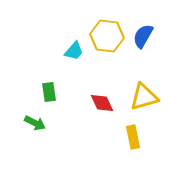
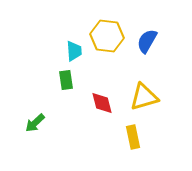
blue semicircle: moved 4 px right, 5 px down
cyan trapezoid: rotated 45 degrees counterclockwise
green rectangle: moved 17 px right, 12 px up
red diamond: rotated 10 degrees clockwise
green arrow: rotated 110 degrees clockwise
